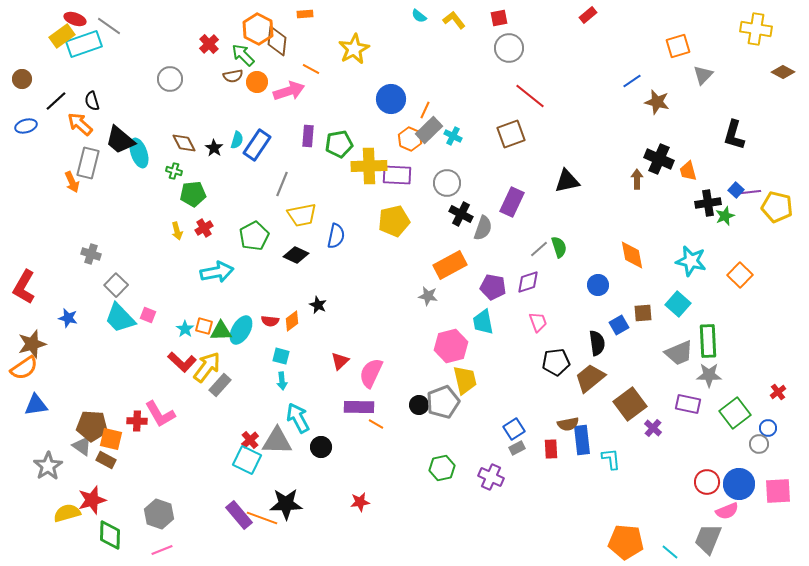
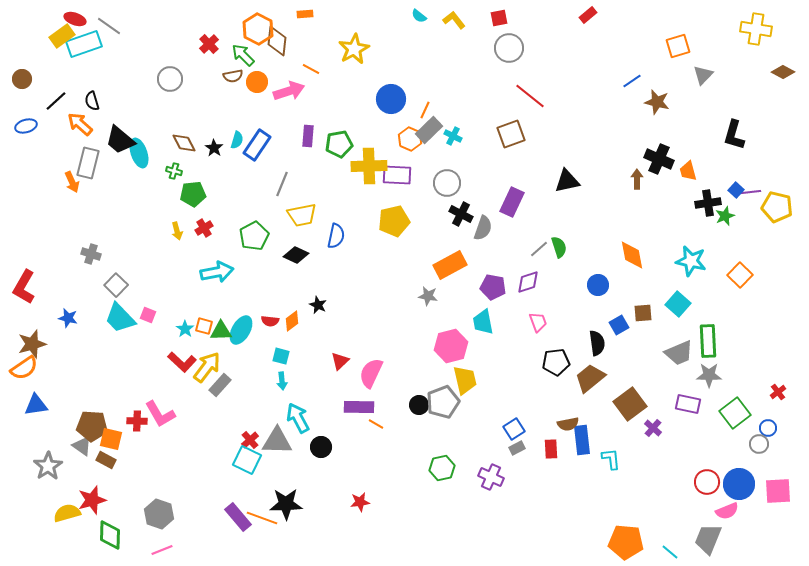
purple rectangle at (239, 515): moved 1 px left, 2 px down
